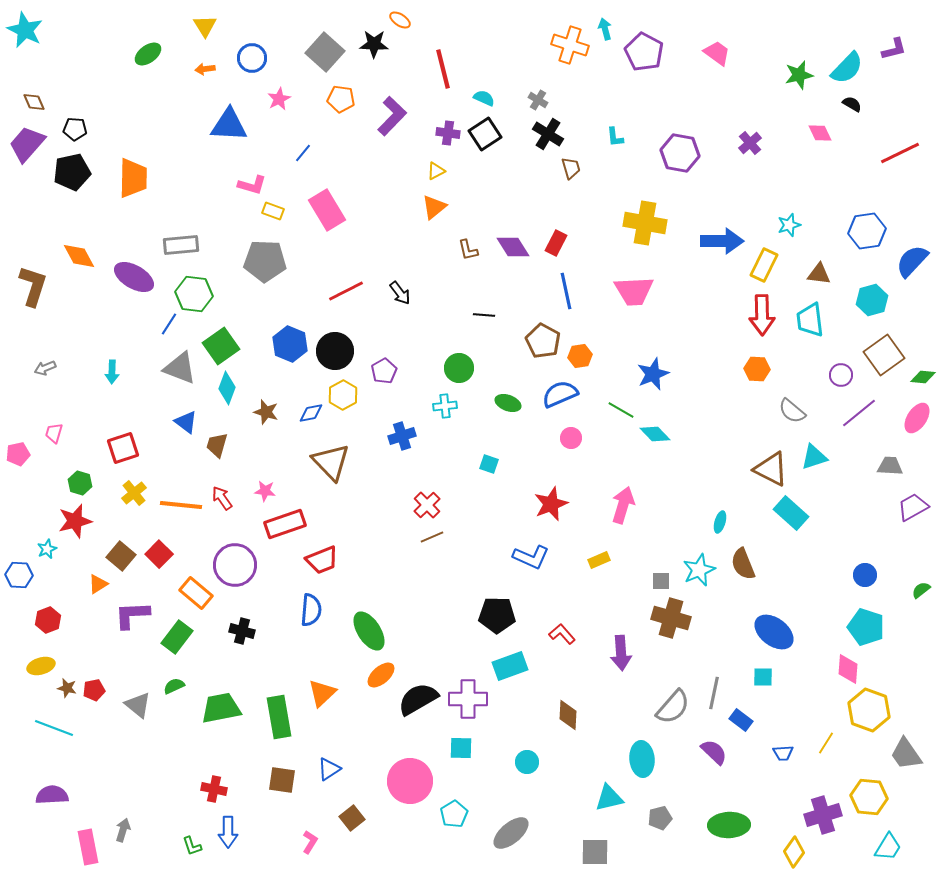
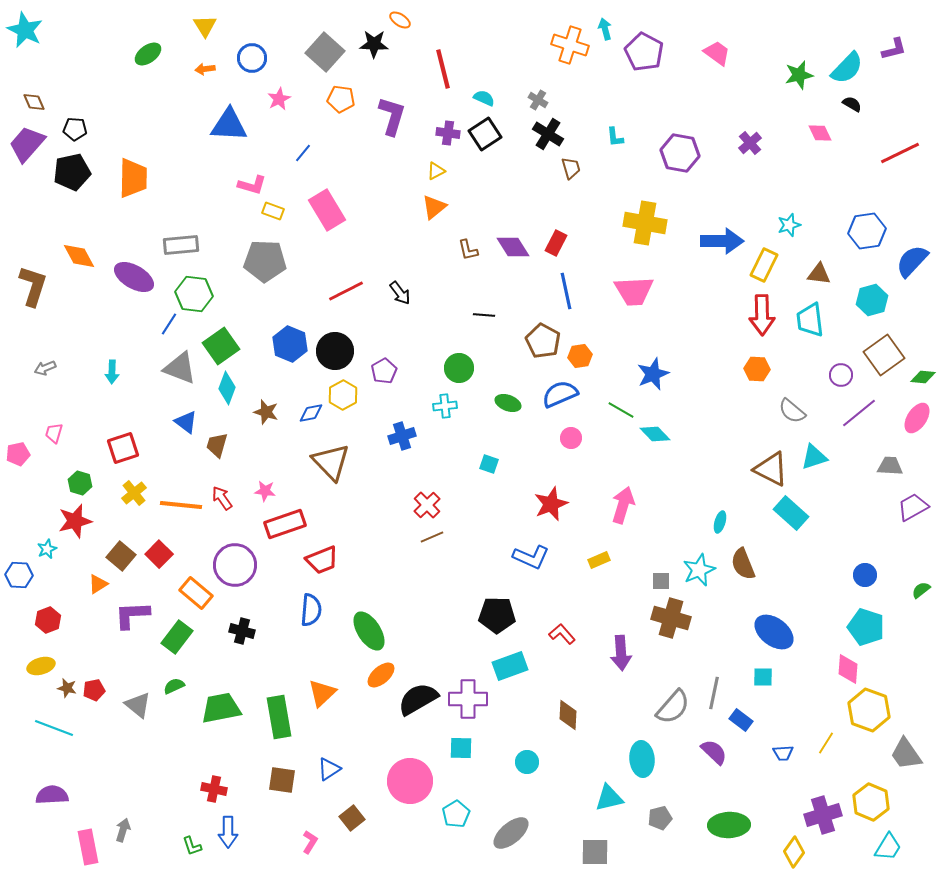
purple L-shape at (392, 116): rotated 27 degrees counterclockwise
yellow hexagon at (869, 797): moved 2 px right, 5 px down; rotated 18 degrees clockwise
cyan pentagon at (454, 814): moved 2 px right
